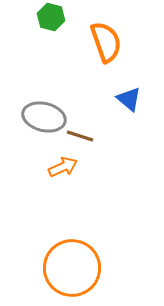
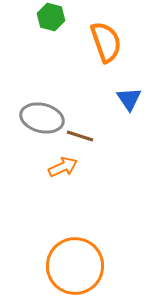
blue triangle: rotated 16 degrees clockwise
gray ellipse: moved 2 px left, 1 px down
orange circle: moved 3 px right, 2 px up
